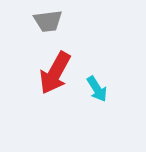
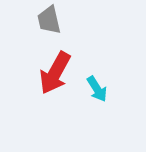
gray trapezoid: moved 1 px right, 1 px up; rotated 84 degrees clockwise
